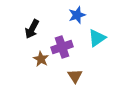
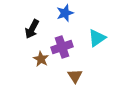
blue star: moved 12 px left, 2 px up
